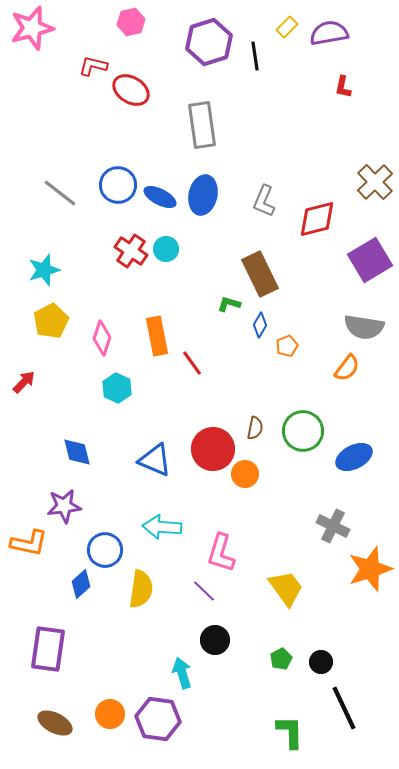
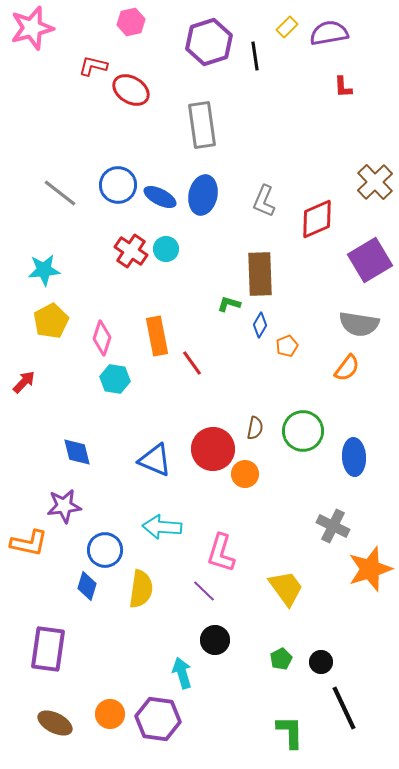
red L-shape at (343, 87): rotated 15 degrees counterclockwise
red diamond at (317, 219): rotated 9 degrees counterclockwise
cyan star at (44, 270): rotated 12 degrees clockwise
brown rectangle at (260, 274): rotated 24 degrees clockwise
gray semicircle at (364, 327): moved 5 px left, 3 px up
cyan hexagon at (117, 388): moved 2 px left, 9 px up; rotated 16 degrees counterclockwise
blue ellipse at (354, 457): rotated 66 degrees counterclockwise
blue diamond at (81, 584): moved 6 px right, 2 px down; rotated 32 degrees counterclockwise
